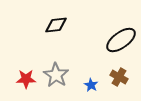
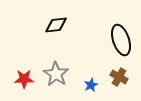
black ellipse: rotated 72 degrees counterclockwise
gray star: moved 1 px up
red star: moved 2 px left
blue star: rotated 16 degrees clockwise
